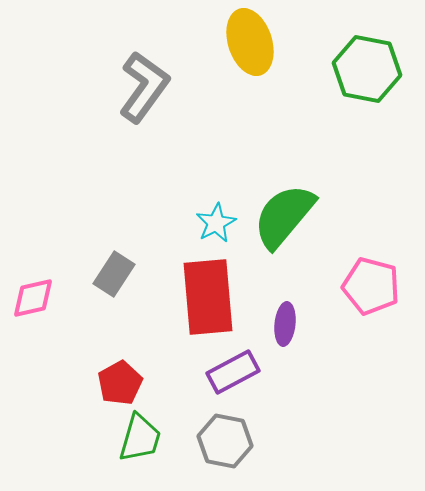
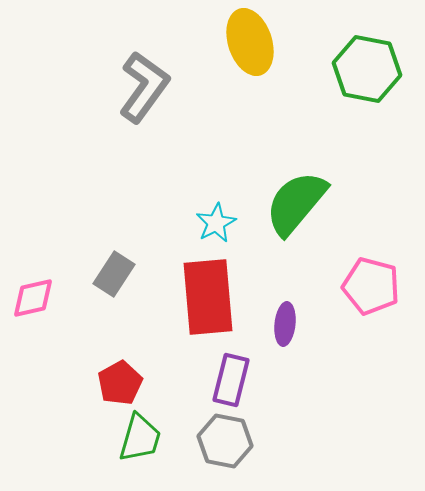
green semicircle: moved 12 px right, 13 px up
purple rectangle: moved 2 px left, 8 px down; rotated 48 degrees counterclockwise
